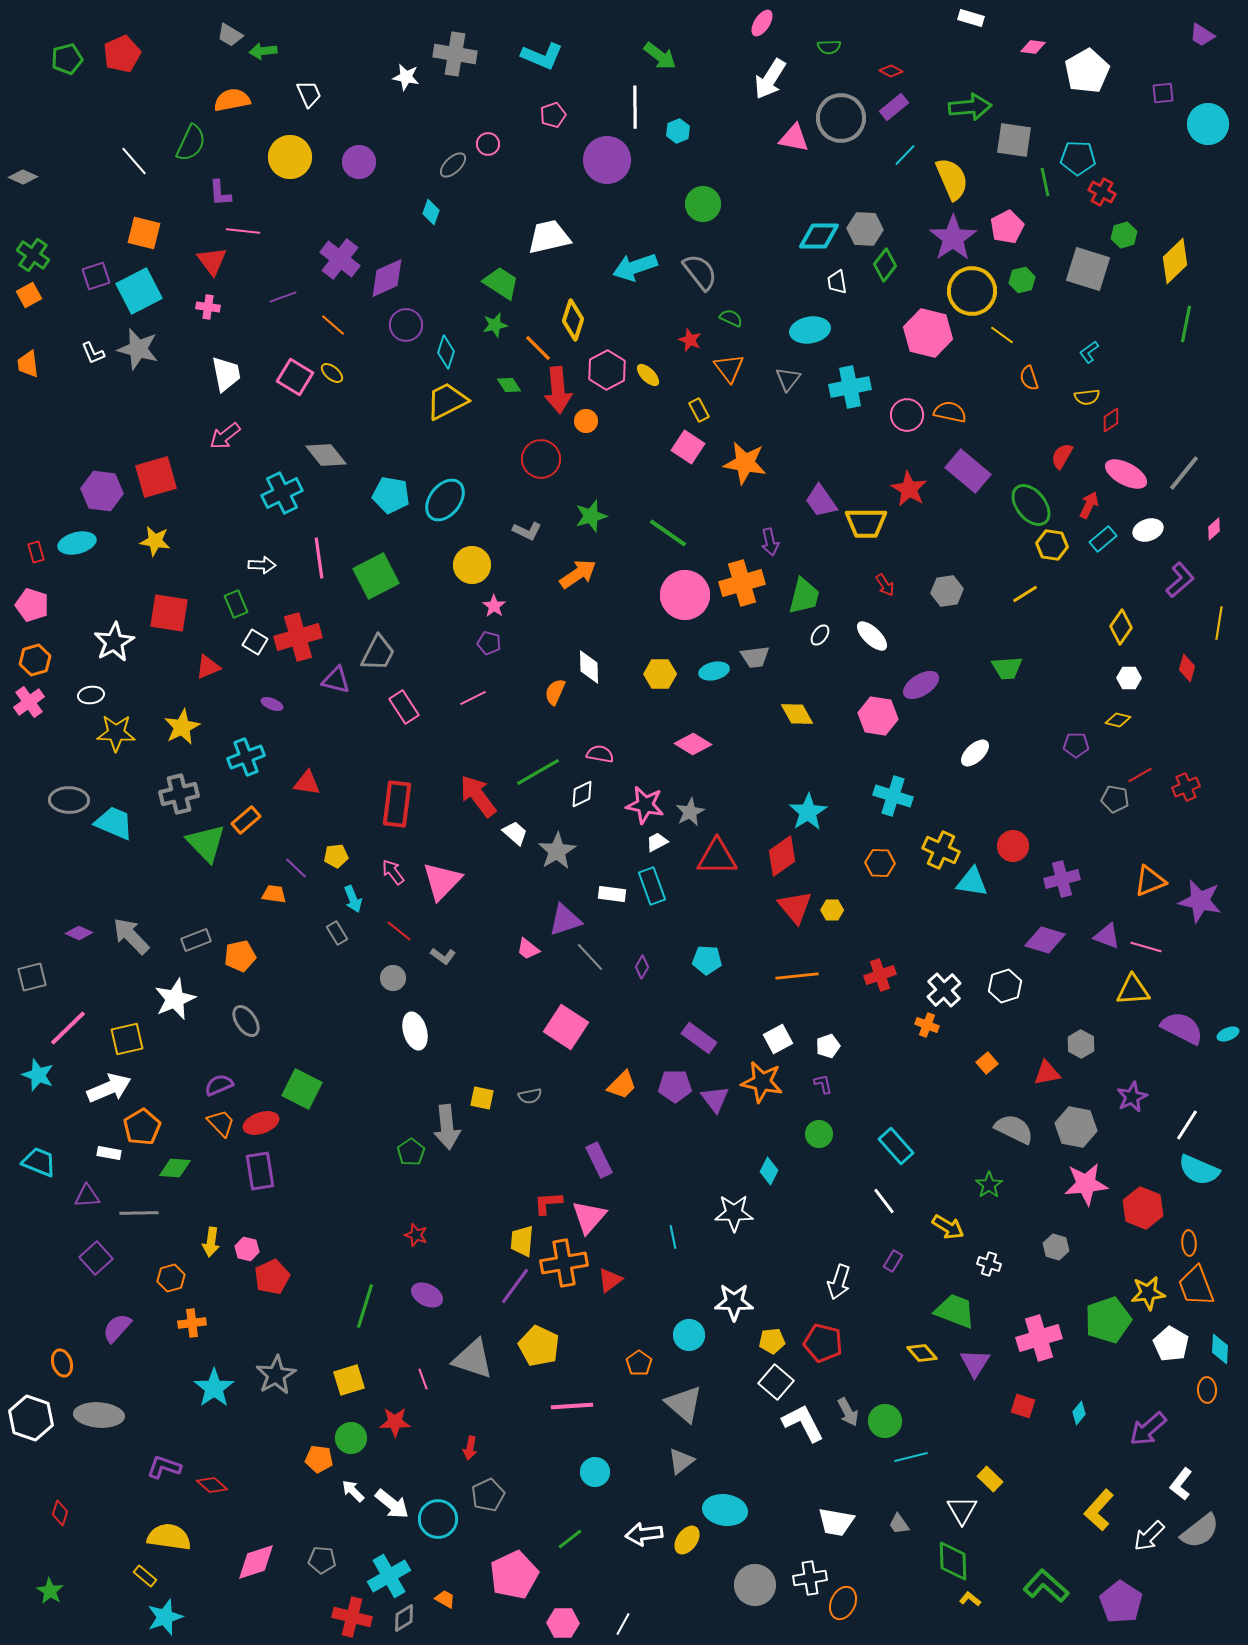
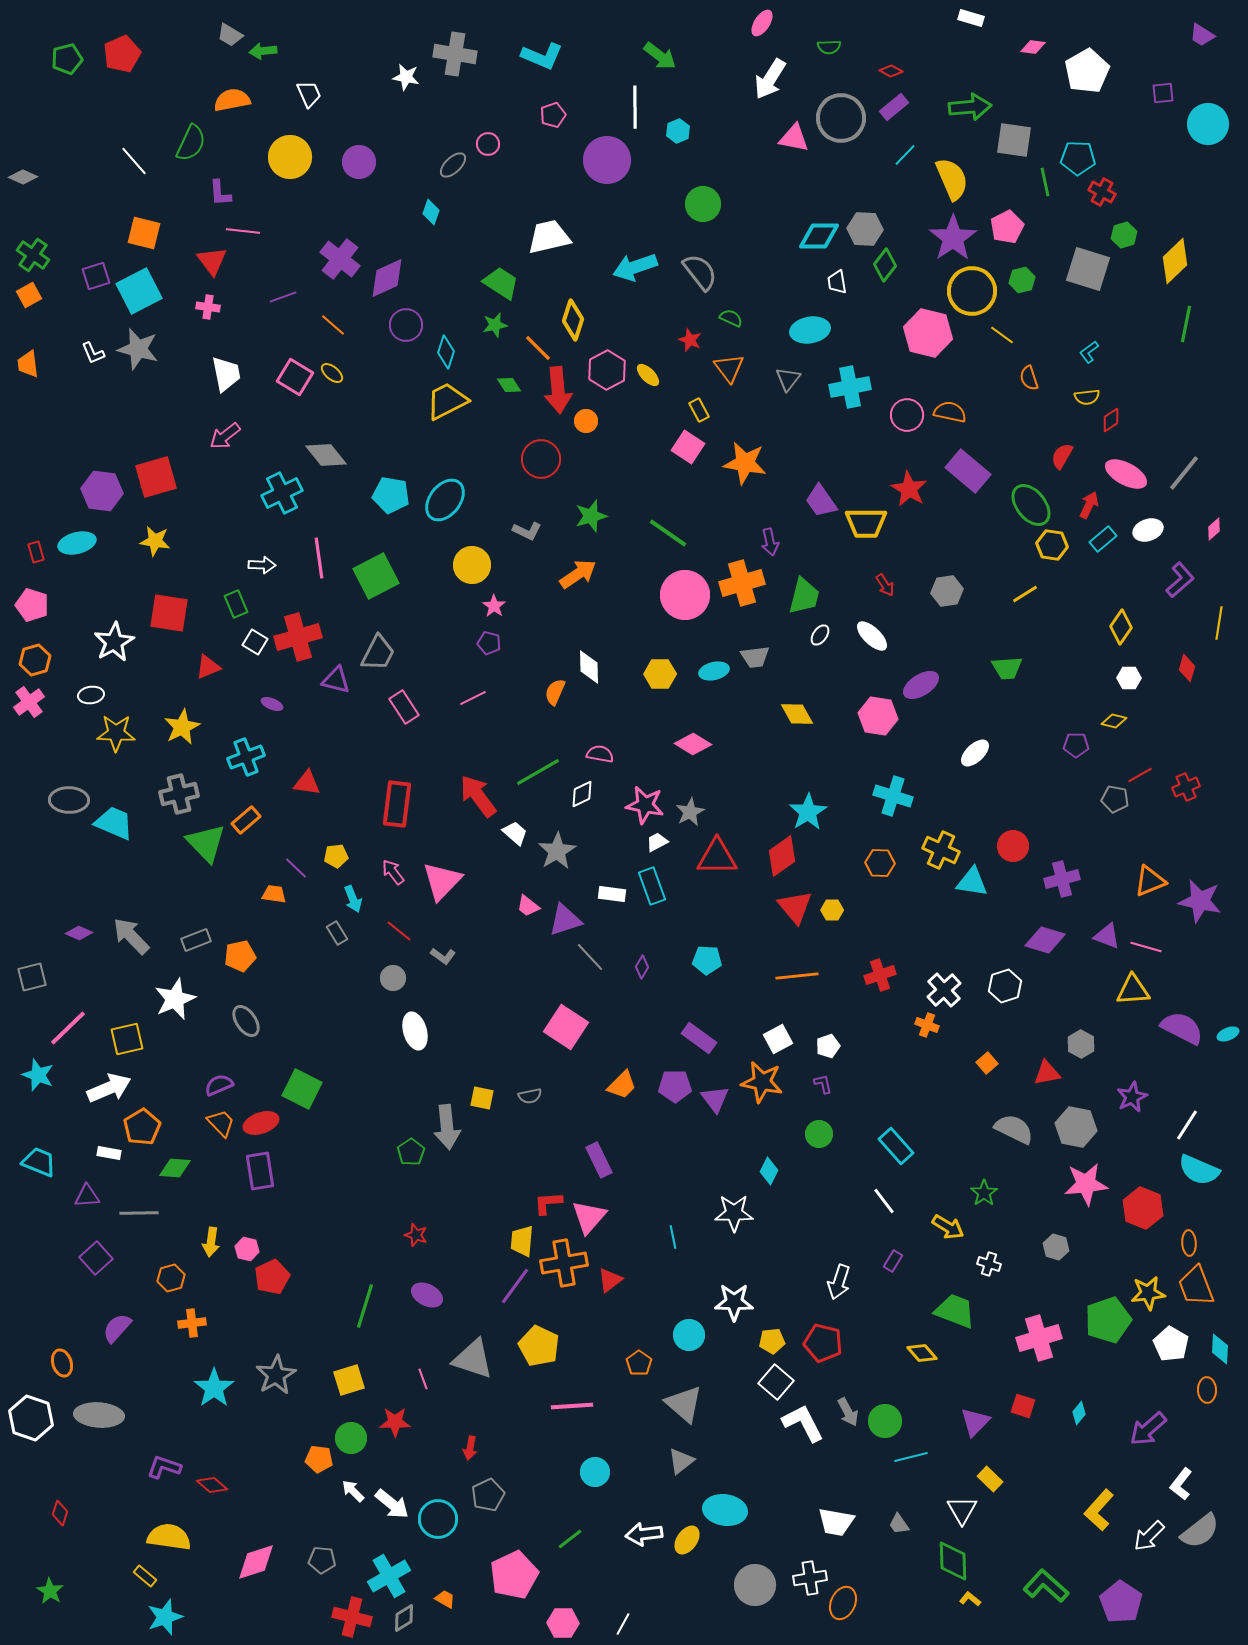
yellow diamond at (1118, 720): moved 4 px left, 1 px down
pink trapezoid at (528, 949): moved 43 px up
green star at (989, 1185): moved 5 px left, 8 px down
purple triangle at (975, 1363): moved 59 px down; rotated 12 degrees clockwise
